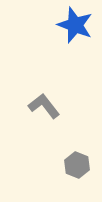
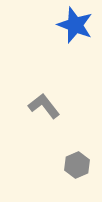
gray hexagon: rotated 15 degrees clockwise
